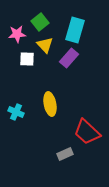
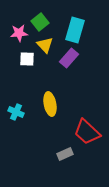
pink star: moved 2 px right, 1 px up
